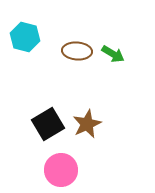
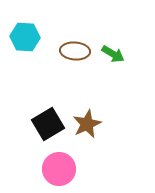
cyan hexagon: rotated 12 degrees counterclockwise
brown ellipse: moved 2 px left
pink circle: moved 2 px left, 1 px up
